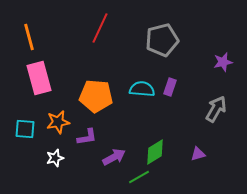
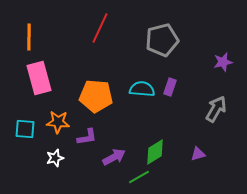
orange line: rotated 16 degrees clockwise
orange star: rotated 15 degrees clockwise
